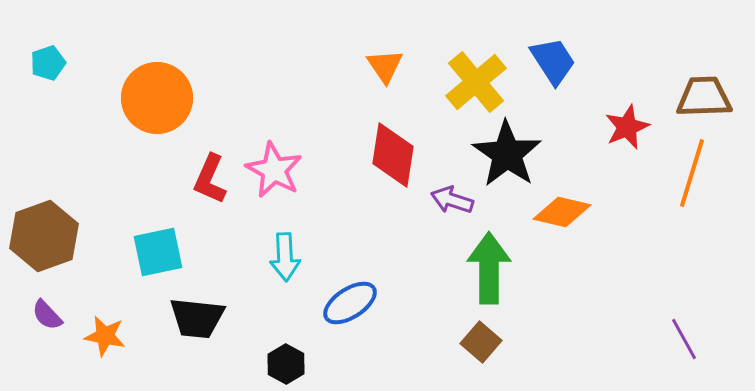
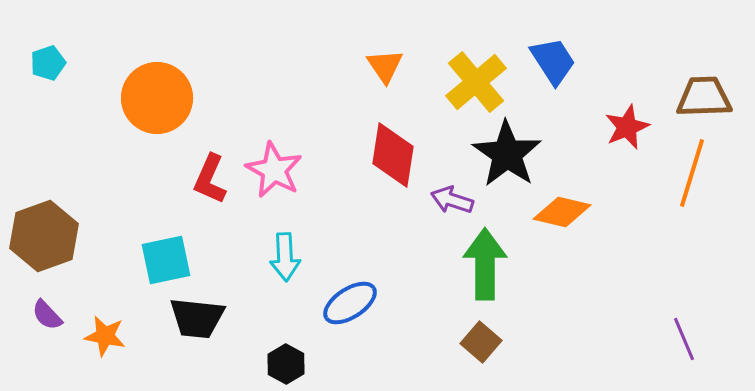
cyan square: moved 8 px right, 8 px down
green arrow: moved 4 px left, 4 px up
purple line: rotated 6 degrees clockwise
